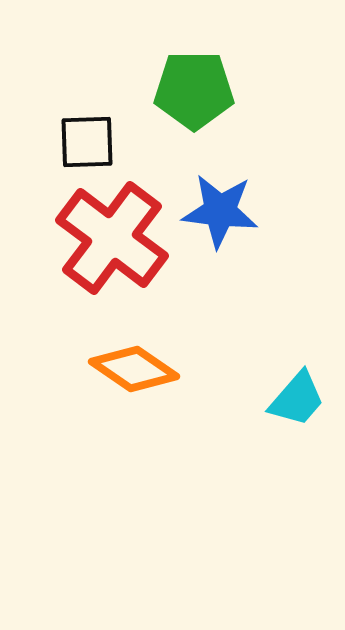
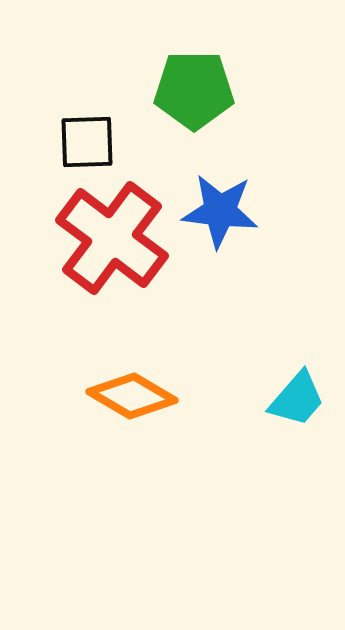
orange diamond: moved 2 px left, 27 px down; rotated 4 degrees counterclockwise
